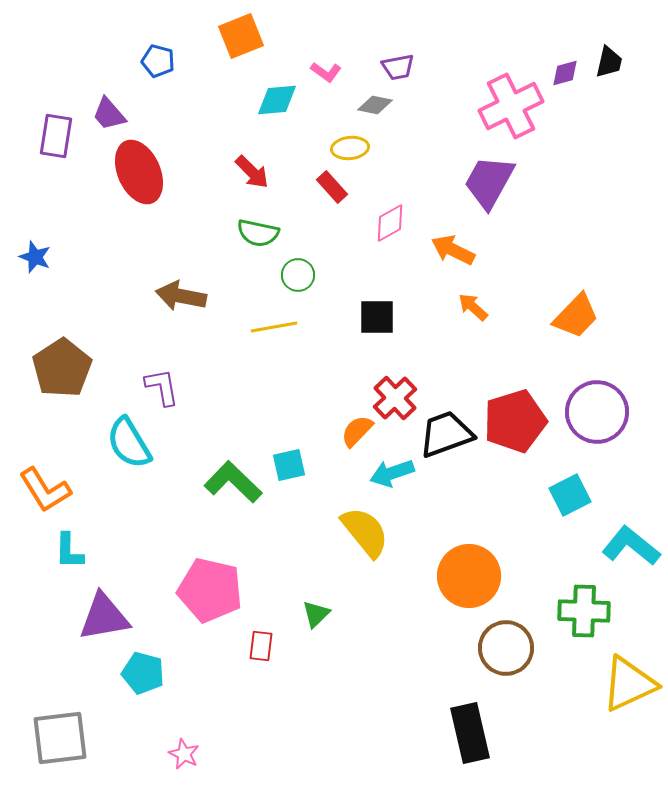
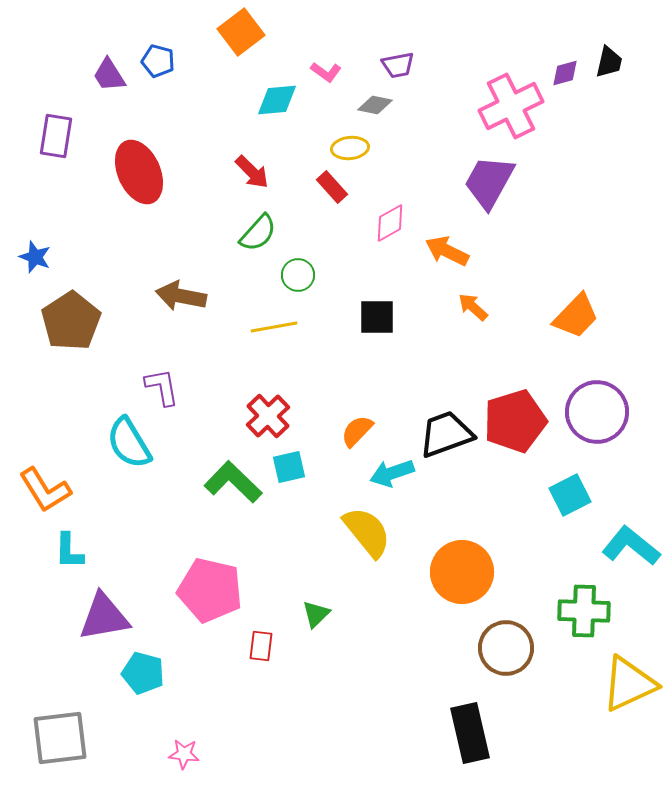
orange square at (241, 36): moved 4 px up; rotated 15 degrees counterclockwise
purple trapezoid at (398, 67): moved 2 px up
purple trapezoid at (109, 114): moved 39 px up; rotated 9 degrees clockwise
green semicircle at (258, 233): rotated 60 degrees counterclockwise
orange arrow at (453, 250): moved 6 px left, 1 px down
brown pentagon at (62, 368): moved 9 px right, 47 px up
red cross at (395, 398): moved 127 px left, 18 px down
cyan square at (289, 465): moved 2 px down
yellow semicircle at (365, 532): moved 2 px right
orange circle at (469, 576): moved 7 px left, 4 px up
pink star at (184, 754): rotated 20 degrees counterclockwise
